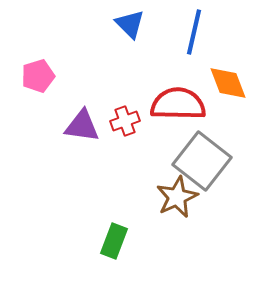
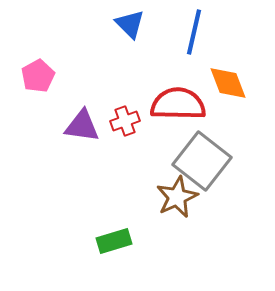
pink pentagon: rotated 12 degrees counterclockwise
green rectangle: rotated 52 degrees clockwise
